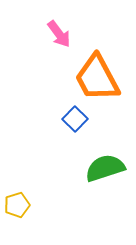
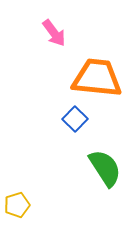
pink arrow: moved 5 px left, 1 px up
orange trapezoid: rotated 124 degrees clockwise
green semicircle: rotated 75 degrees clockwise
